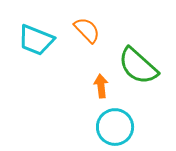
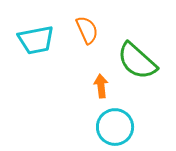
orange semicircle: rotated 20 degrees clockwise
cyan trapezoid: rotated 33 degrees counterclockwise
green semicircle: moved 1 px left, 5 px up
